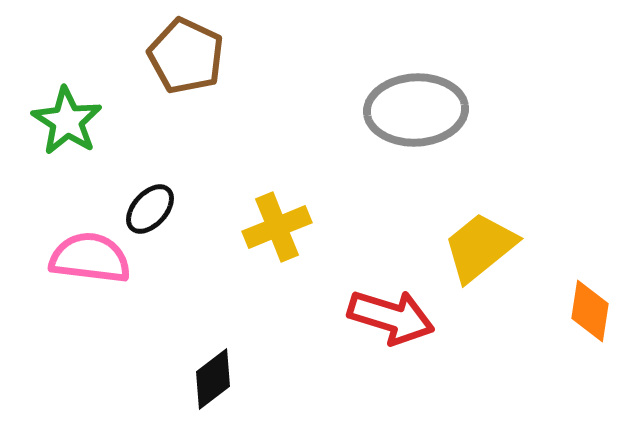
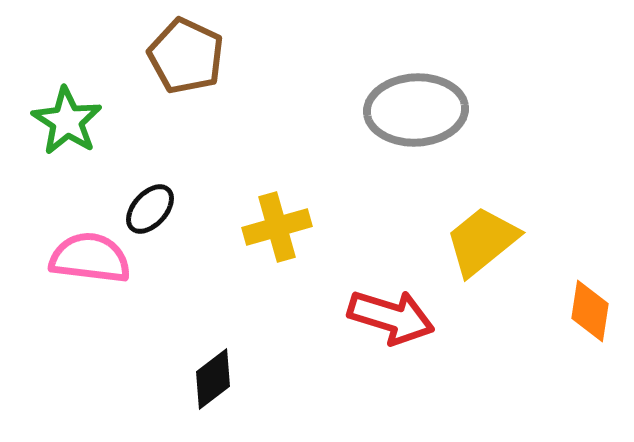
yellow cross: rotated 6 degrees clockwise
yellow trapezoid: moved 2 px right, 6 px up
